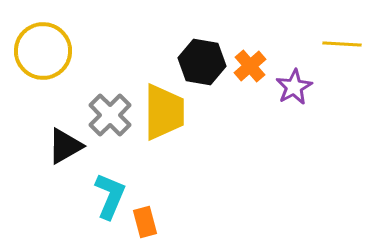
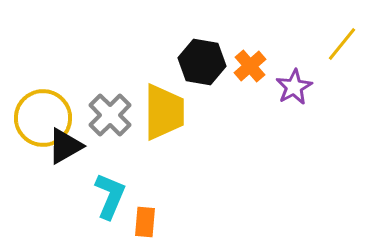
yellow line: rotated 54 degrees counterclockwise
yellow circle: moved 67 px down
orange rectangle: rotated 20 degrees clockwise
